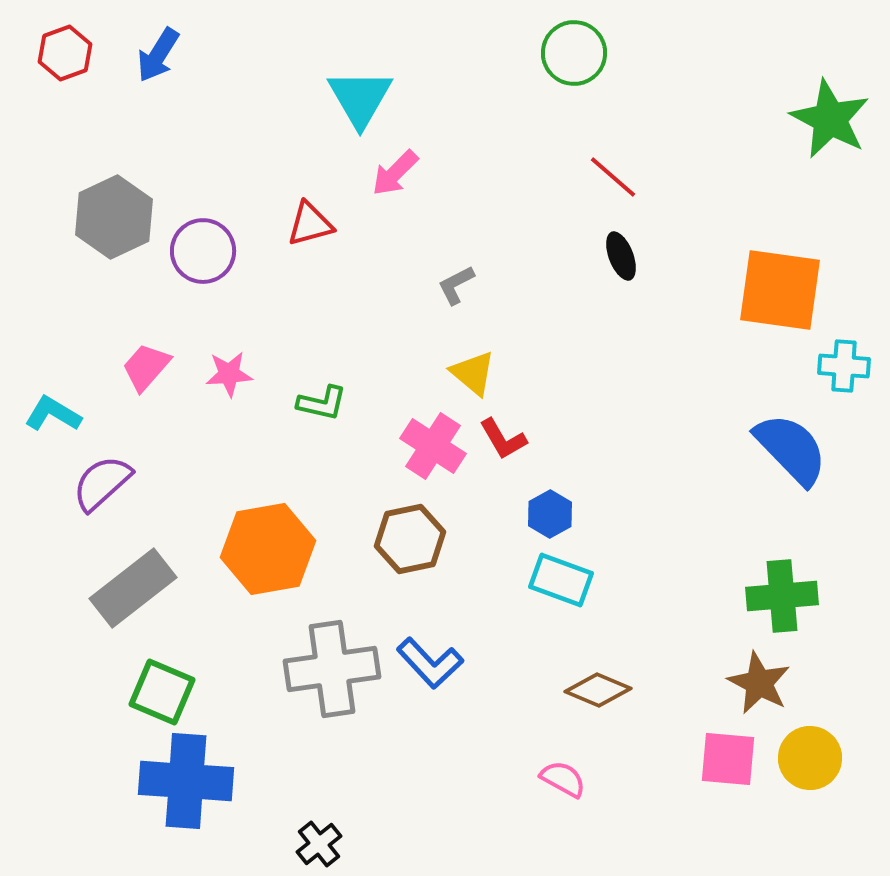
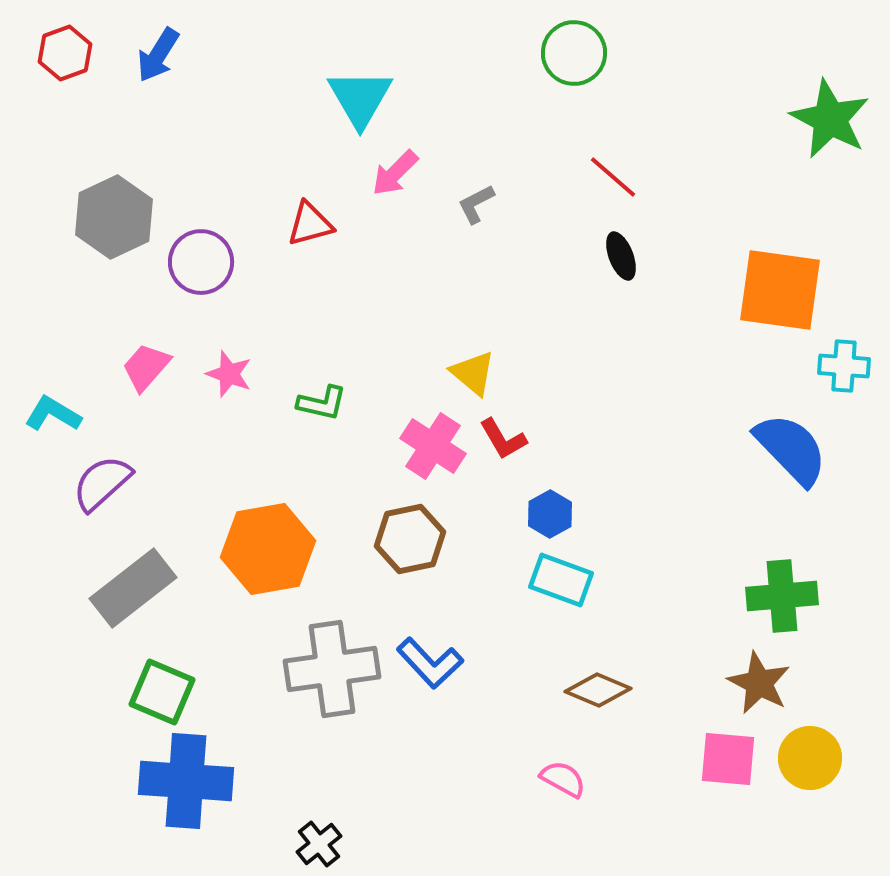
purple circle: moved 2 px left, 11 px down
gray L-shape: moved 20 px right, 81 px up
pink star: rotated 24 degrees clockwise
